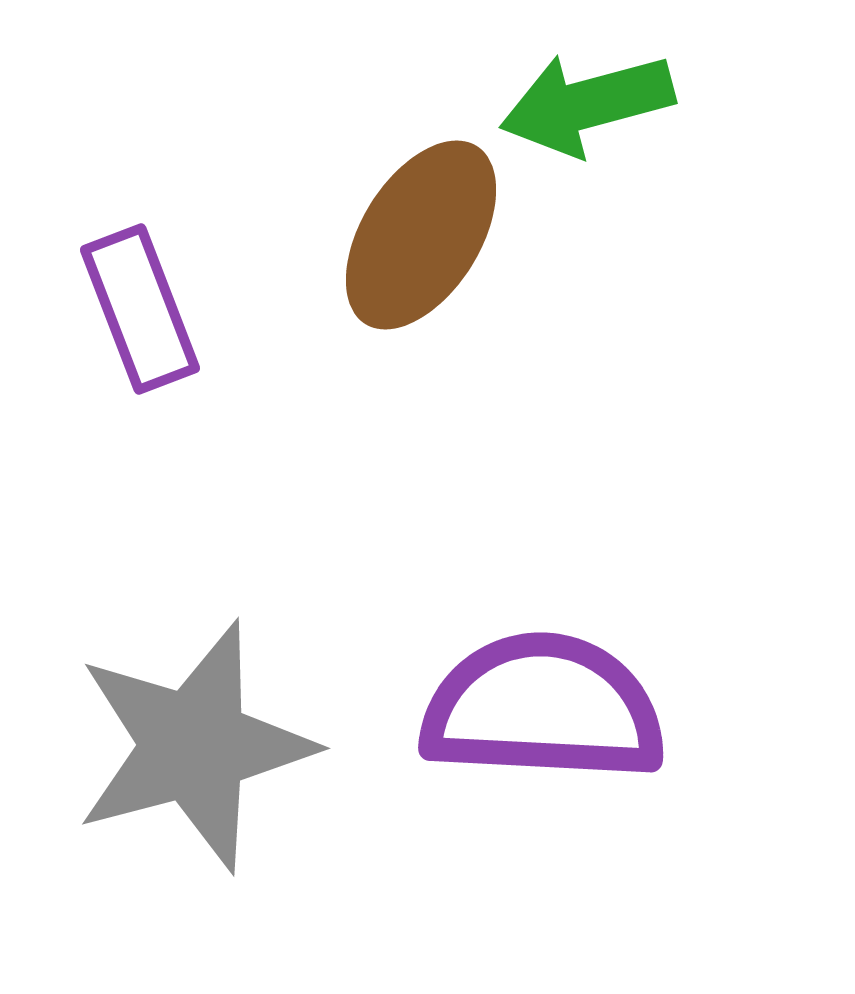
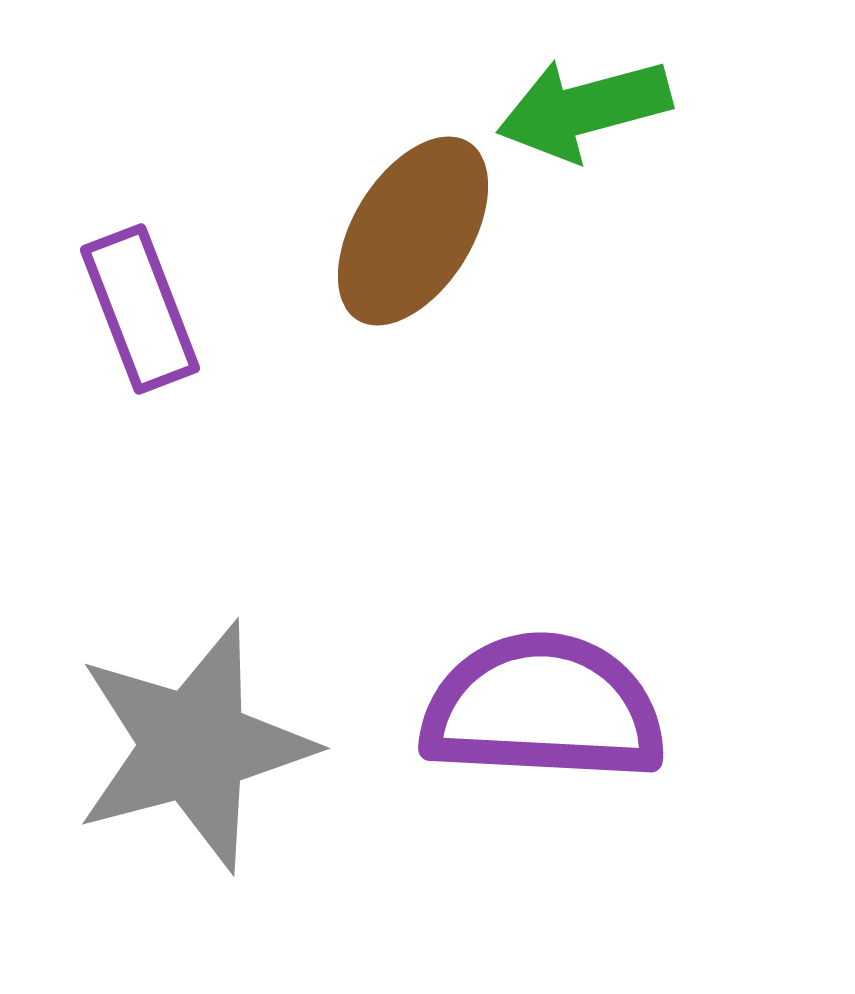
green arrow: moved 3 px left, 5 px down
brown ellipse: moved 8 px left, 4 px up
